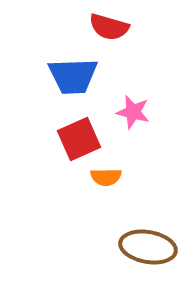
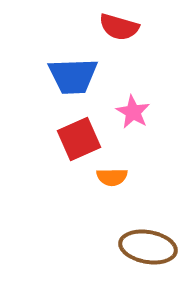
red semicircle: moved 10 px right
pink star: rotated 16 degrees clockwise
orange semicircle: moved 6 px right
